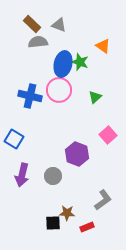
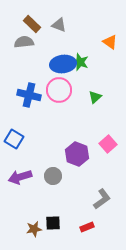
gray semicircle: moved 14 px left
orange triangle: moved 7 px right, 4 px up
blue ellipse: rotated 70 degrees clockwise
blue cross: moved 1 px left, 1 px up
pink square: moved 9 px down
purple arrow: moved 2 px left, 2 px down; rotated 60 degrees clockwise
gray L-shape: moved 1 px left, 1 px up
brown star: moved 33 px left, 16 px down; rotated 14 degrees counterclockwise
